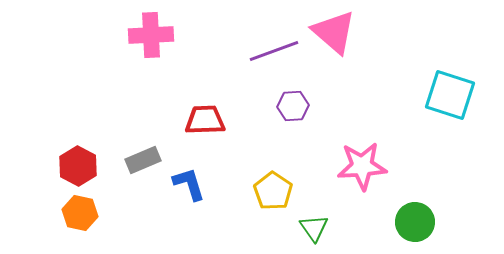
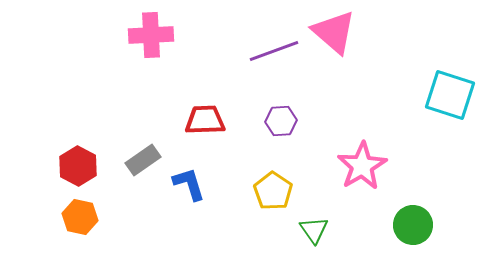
purple hexagon: moved 12 px left, 15 px down
gray rectangle: rotated 12 degrees counterclockwise
pink star: rotated 27 degrees counterclockwise
orange hexagon: moved 4 px down
green circle: moved 2 px left, 3 px down
green triangle: moved 2 px down
